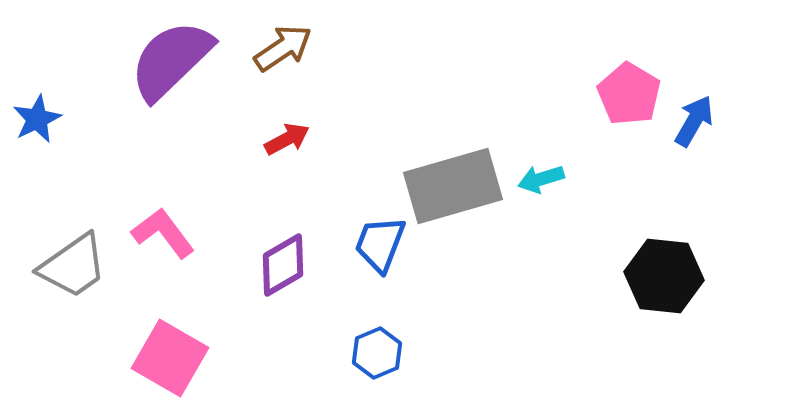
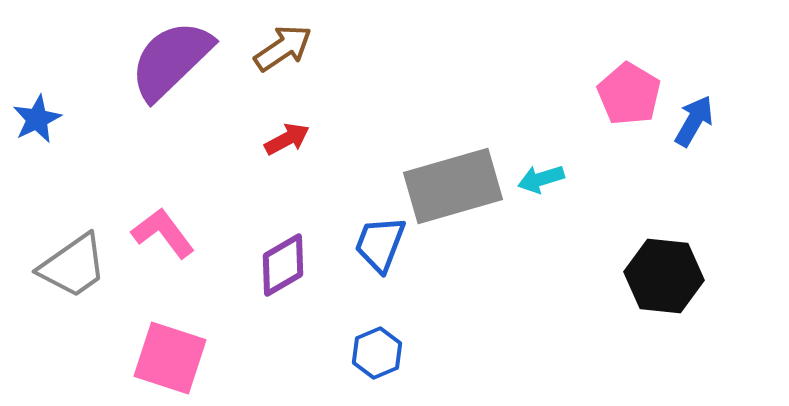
pink square: rotated 12 degrees counterclockwise
